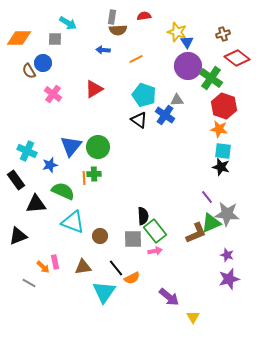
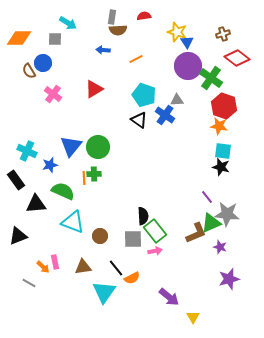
orange star at (219, 129): moved 3 px up
purple star at (227, 255): moved 7 px left, 8 px up
